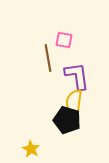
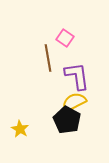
pink square: moved 1 px right, 2 px up; rotated 24 degrees clockwise
yellow semicircle: rotated 55 degrees clockwise
black pentagon: rotated 12 degrees clockwise
yellow star: moved 11 px left, 20 px up
